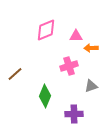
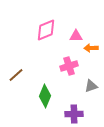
brown line: moved 1 px right, 1 px down
